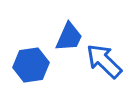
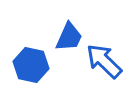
blue hexagon: rotated 20 degrees clockwise
